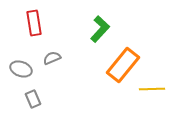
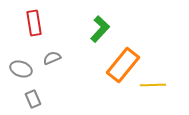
yellow line: moved 1 px right, 4 px up
